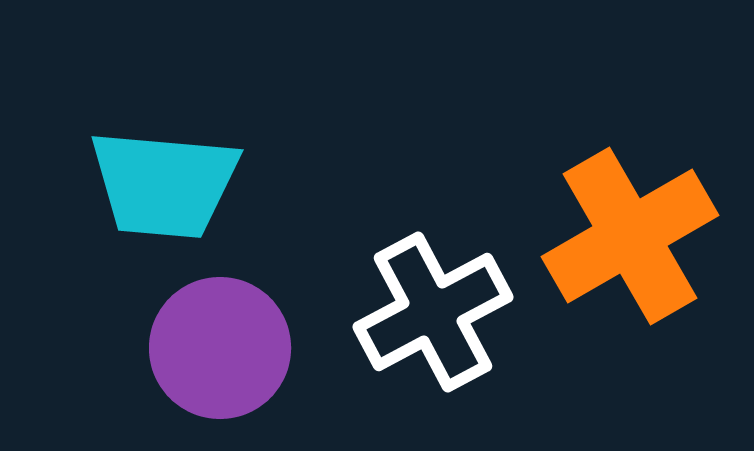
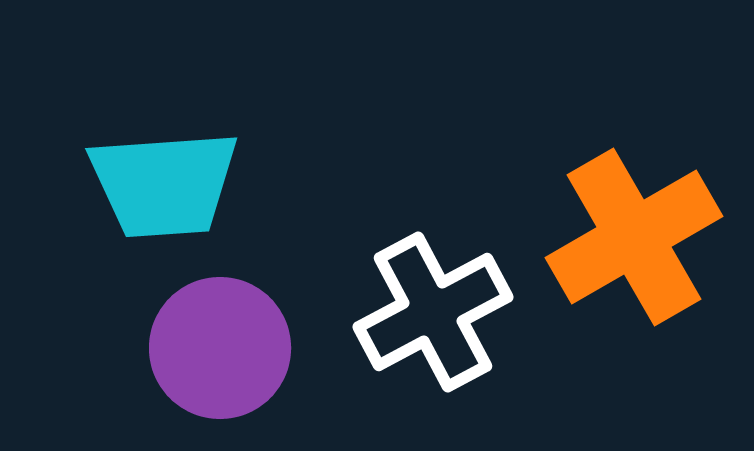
cyan trapezoid: rotated 9 degrees counterclockwise
orange cross: moved 4 px right, 1 px down
